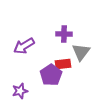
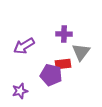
purple pentagon: rotated 25 degrees counterclockwise
